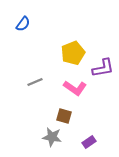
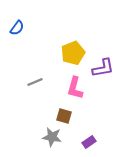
blue semicircle: moved 6 px left, 4 px down
pink L-shape: rotated 70 degrees clockwise
